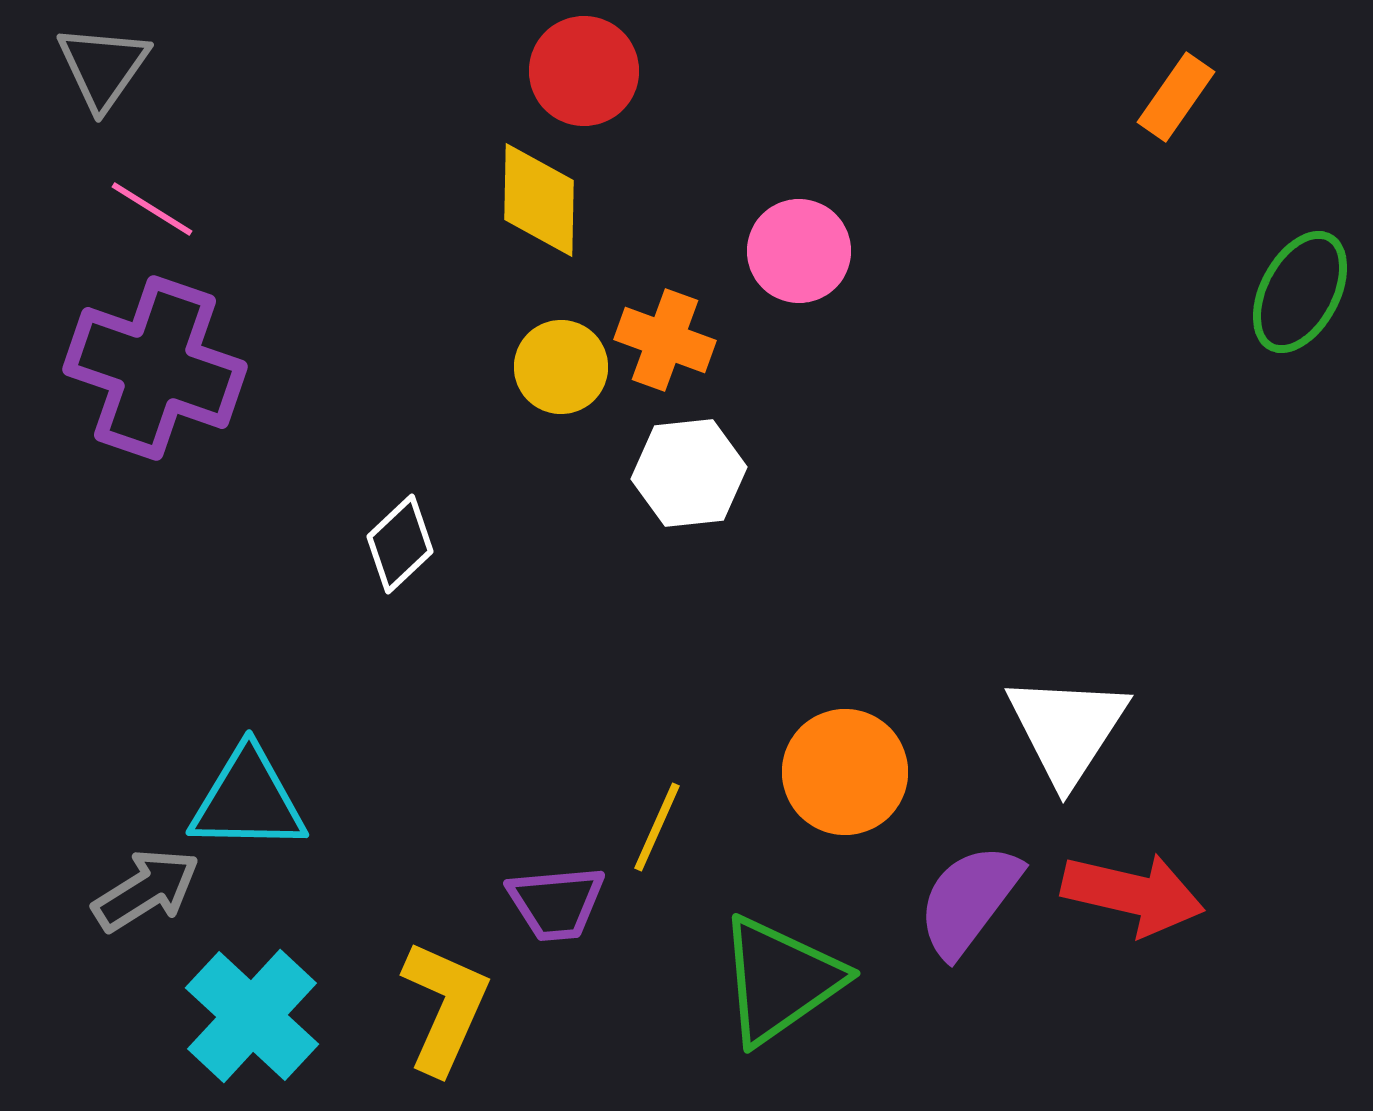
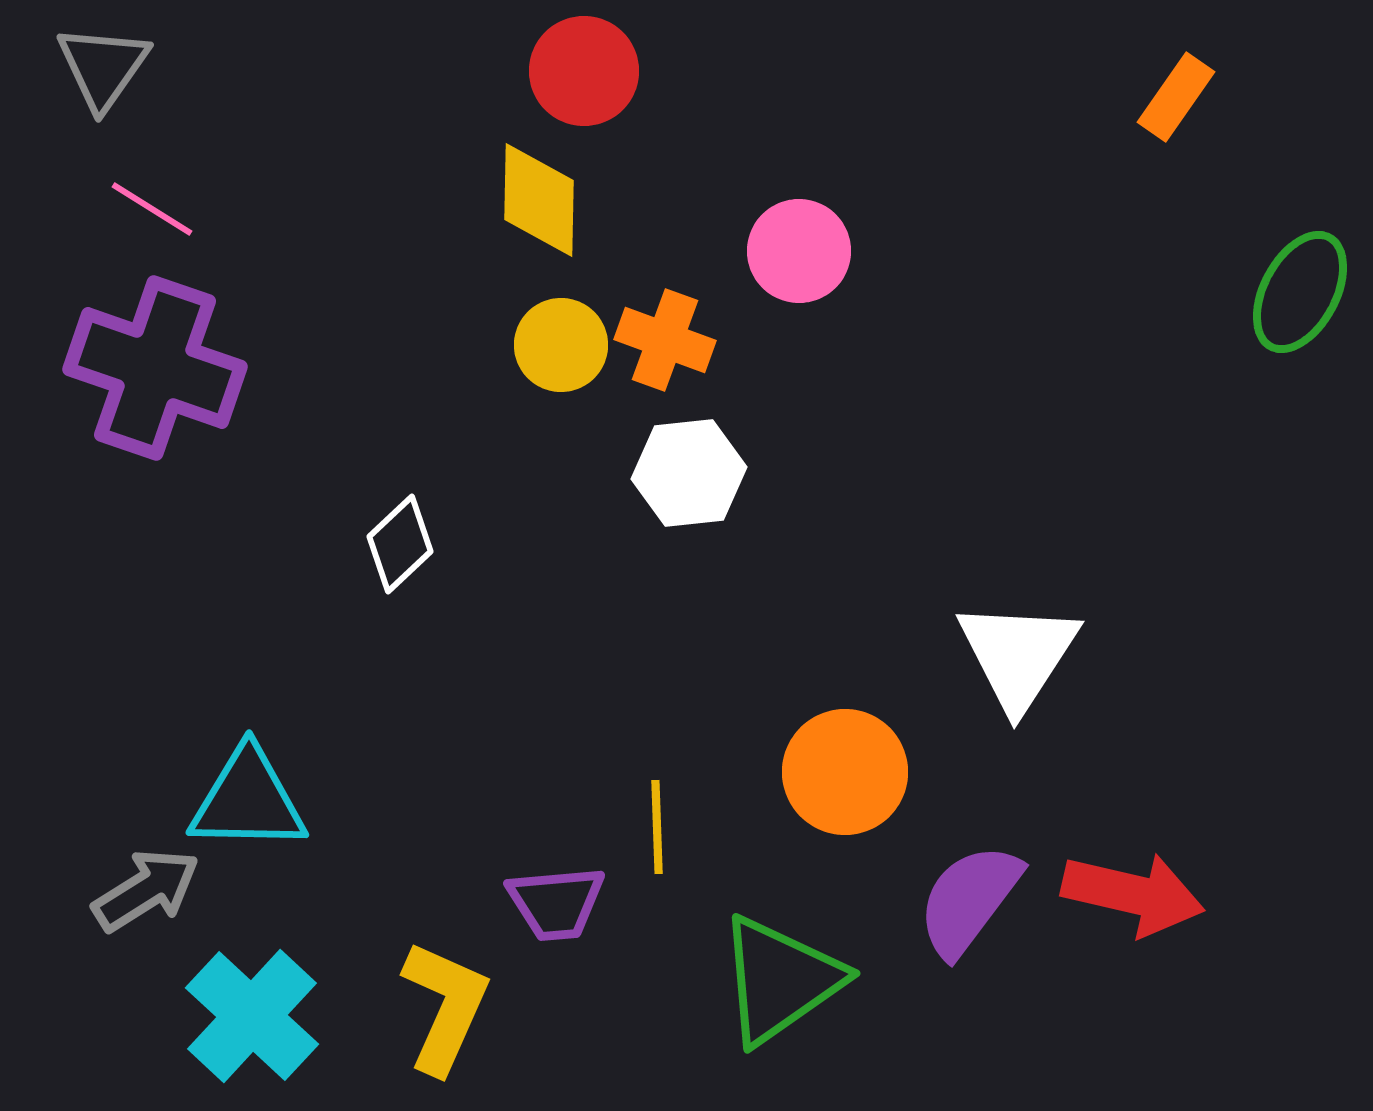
yellow circle: moved 22 px up
white triangle: moved 49 px left, 74 px up
yellow line: rotated 26 degrees counterclockwise
